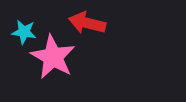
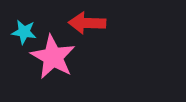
red arrow: rotated 12 degrees counterclockwise
